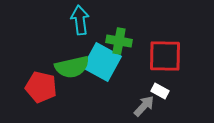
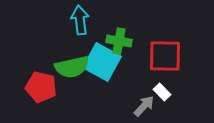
white rectangle: moved 2 px right, 1 px down; rotated 18 degrees clockwise
